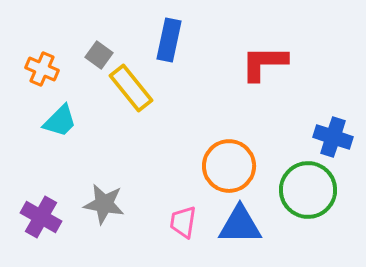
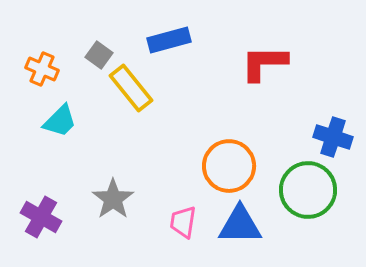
blue rectangle: rotated 63 degrees clockwise
gray star: moved 9 px right, 5 px up; rotated 27 degrees clockwise
